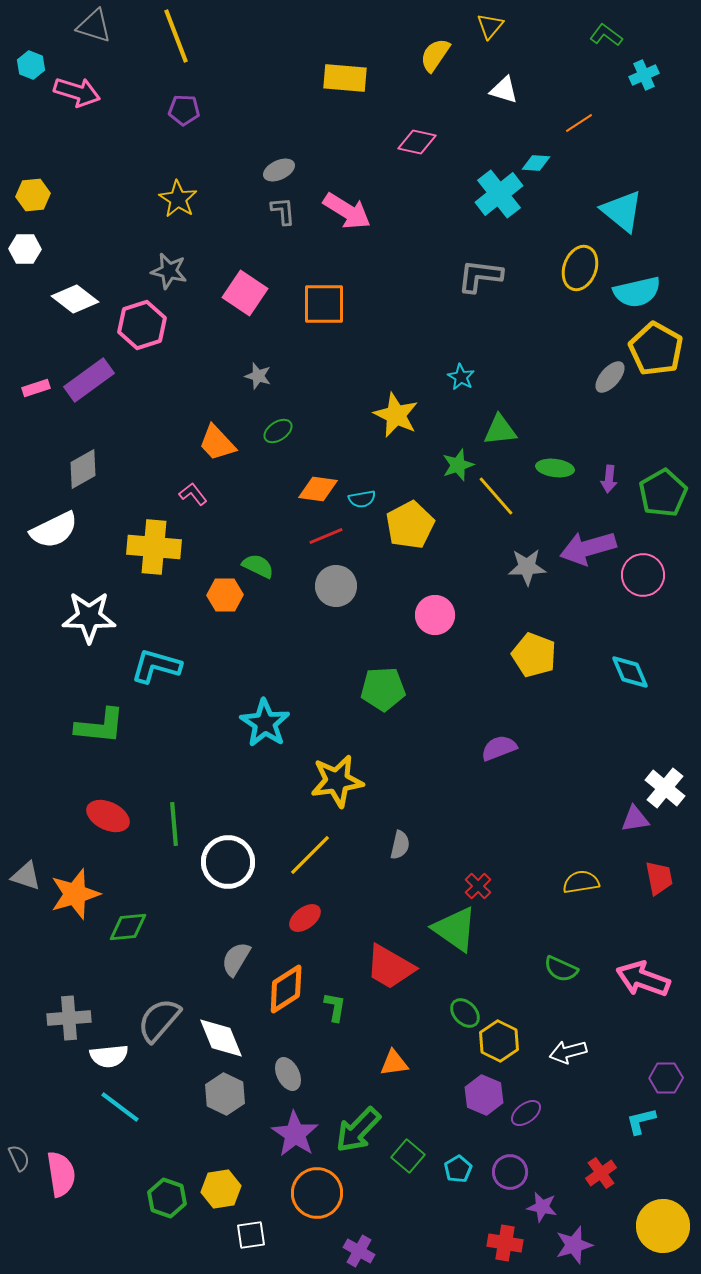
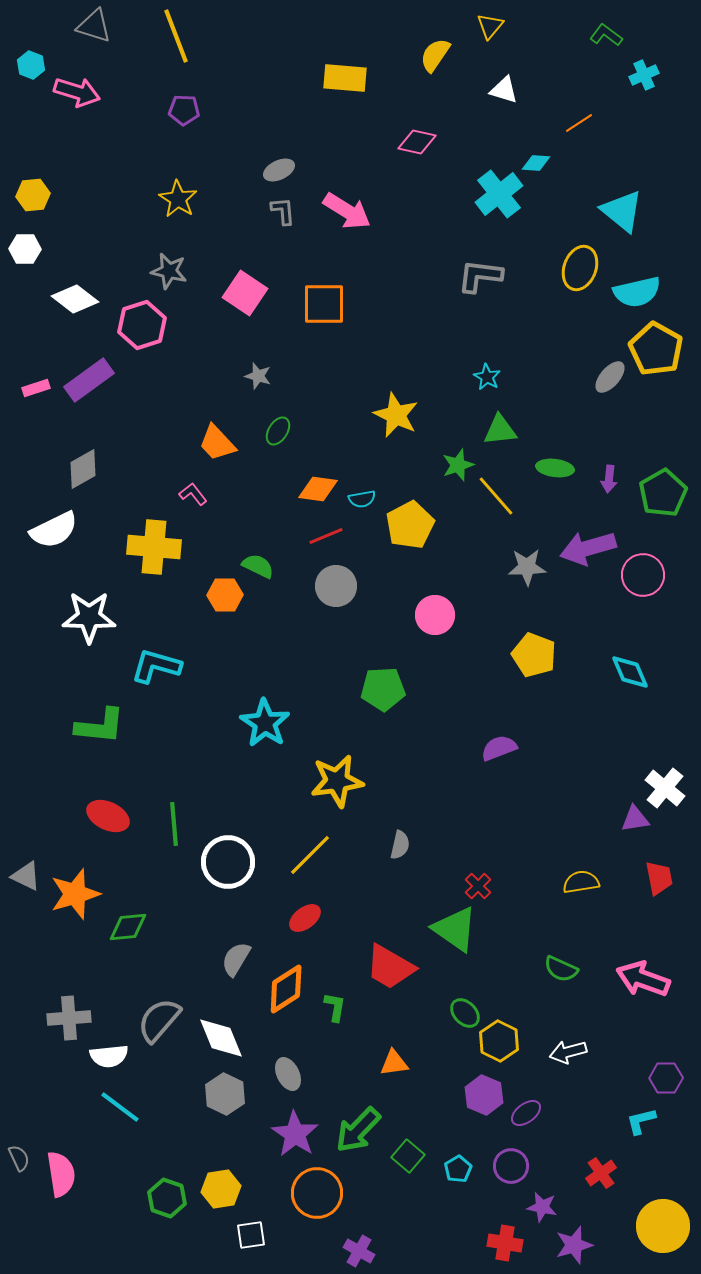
cyan star at (461, 377): moved 26 px right
green ellipse at (278, 431): rotated 24 degrees counterclockwise
gray triangle at (26, 876): rotated 8 degrees clockwise
purple circle at (510, 1172): moved 1 px right, 6 px up
